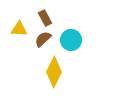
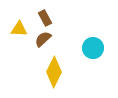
cyan circle: moved 22 px right, 8 px down
